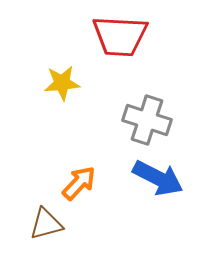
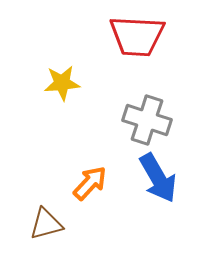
red trapezoid: moved 17 px right
blue arrow: rotated 33 degrees clockwise
orange arrow: moved 11 px right
